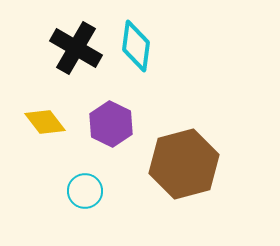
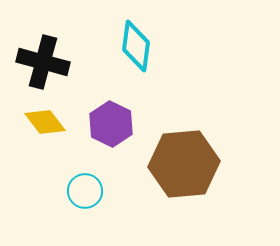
black cross: moved 33 px left, 14 px down; rotated 15 degrees counterclockwise
brown hexagon: rotated 10 degrees clockwise
